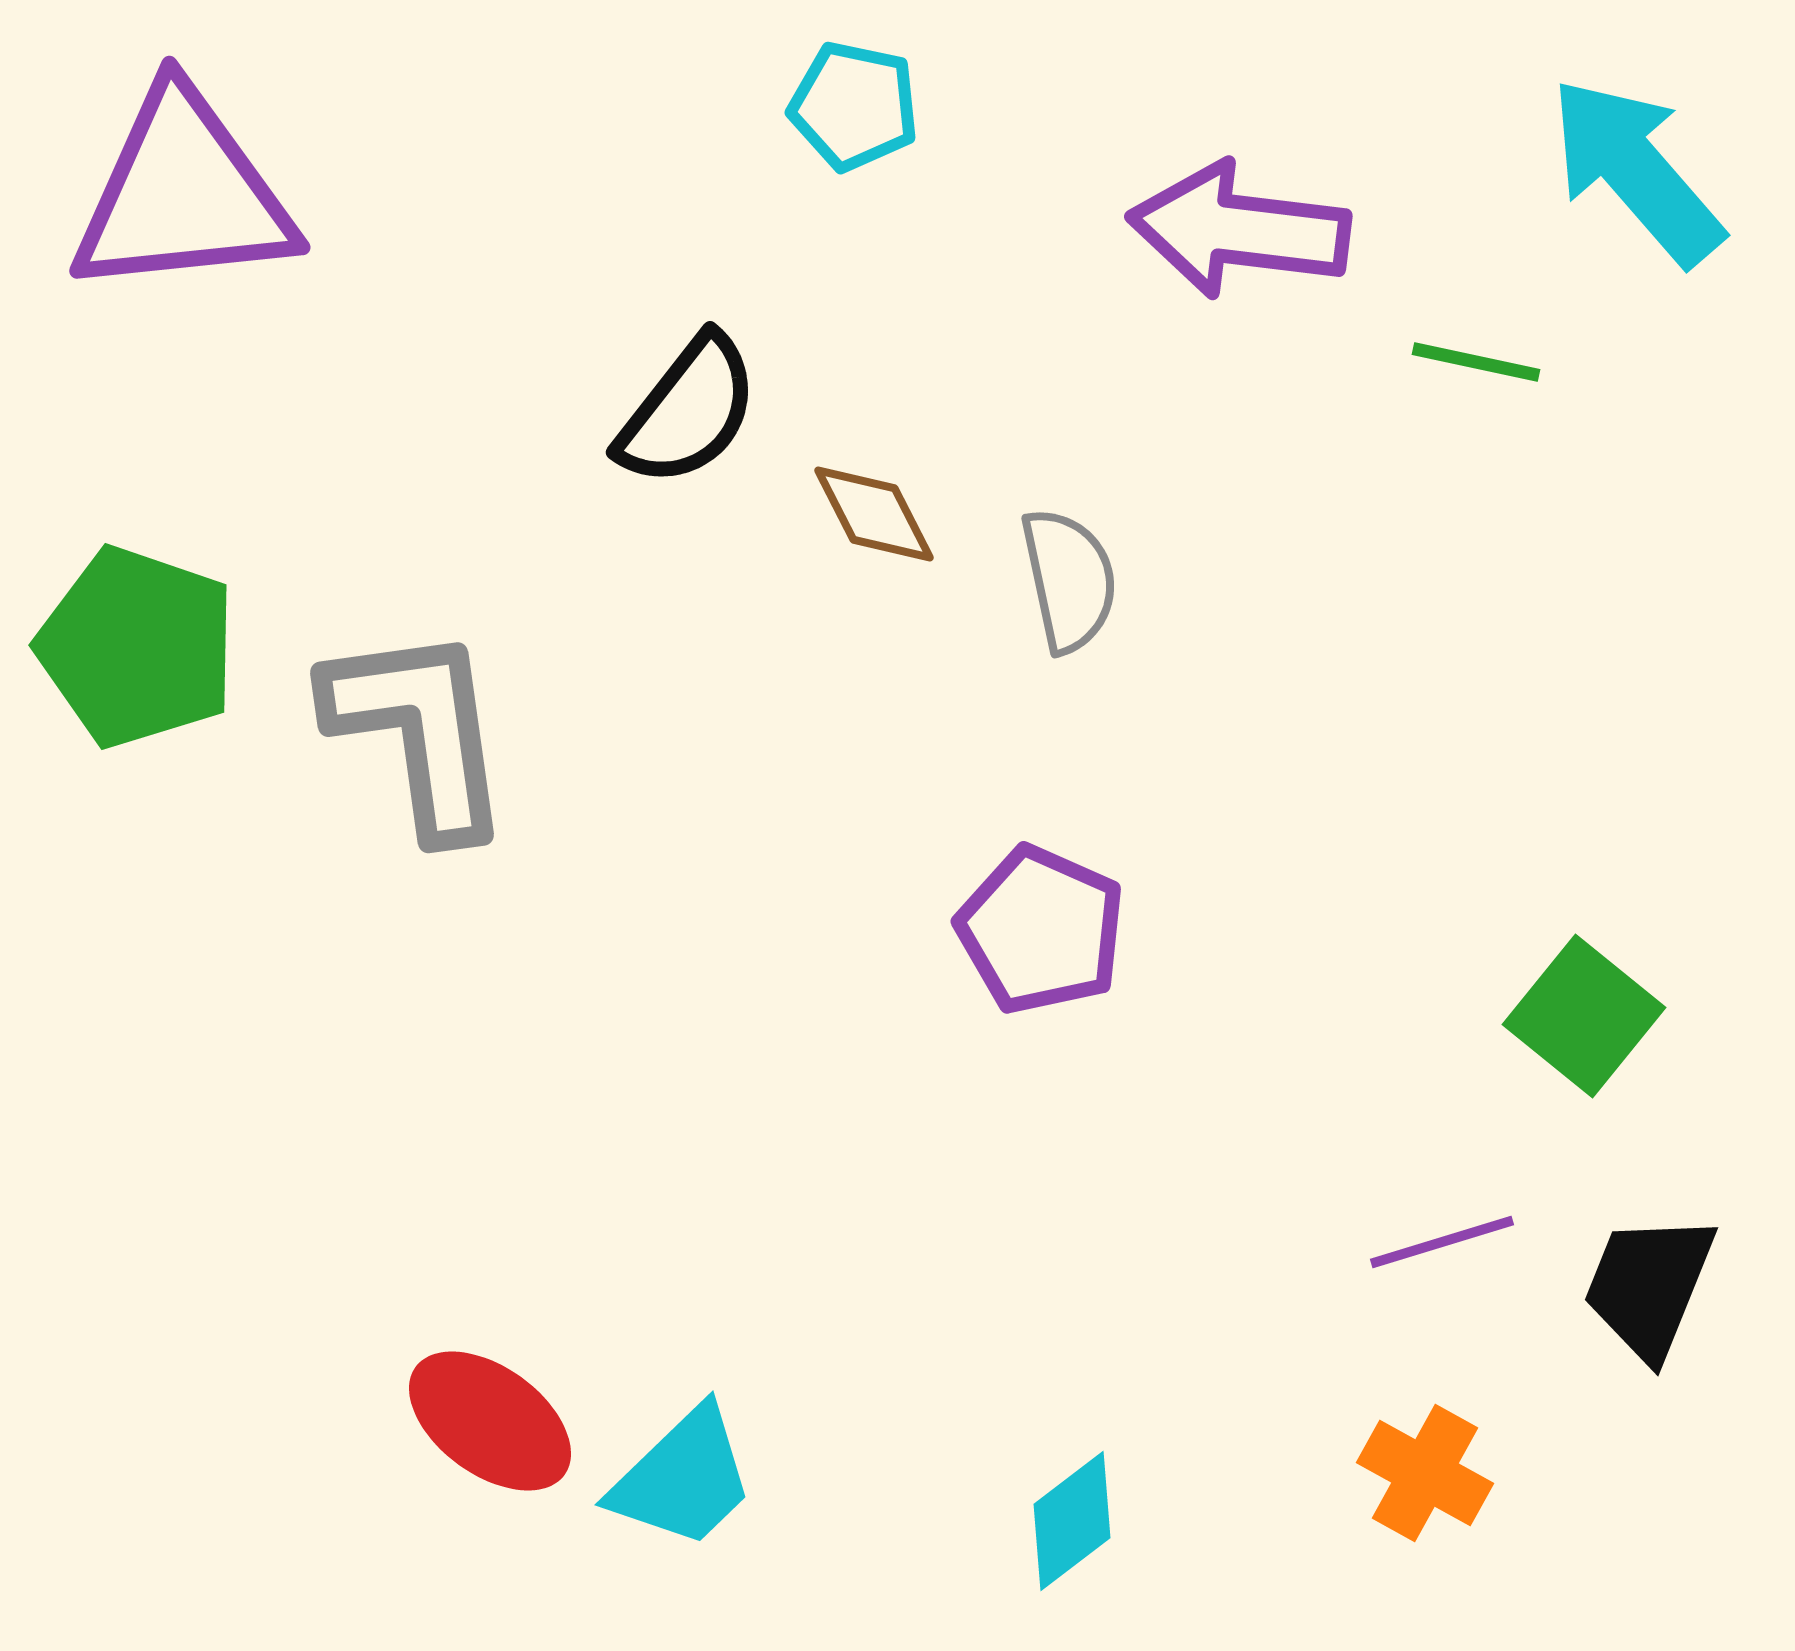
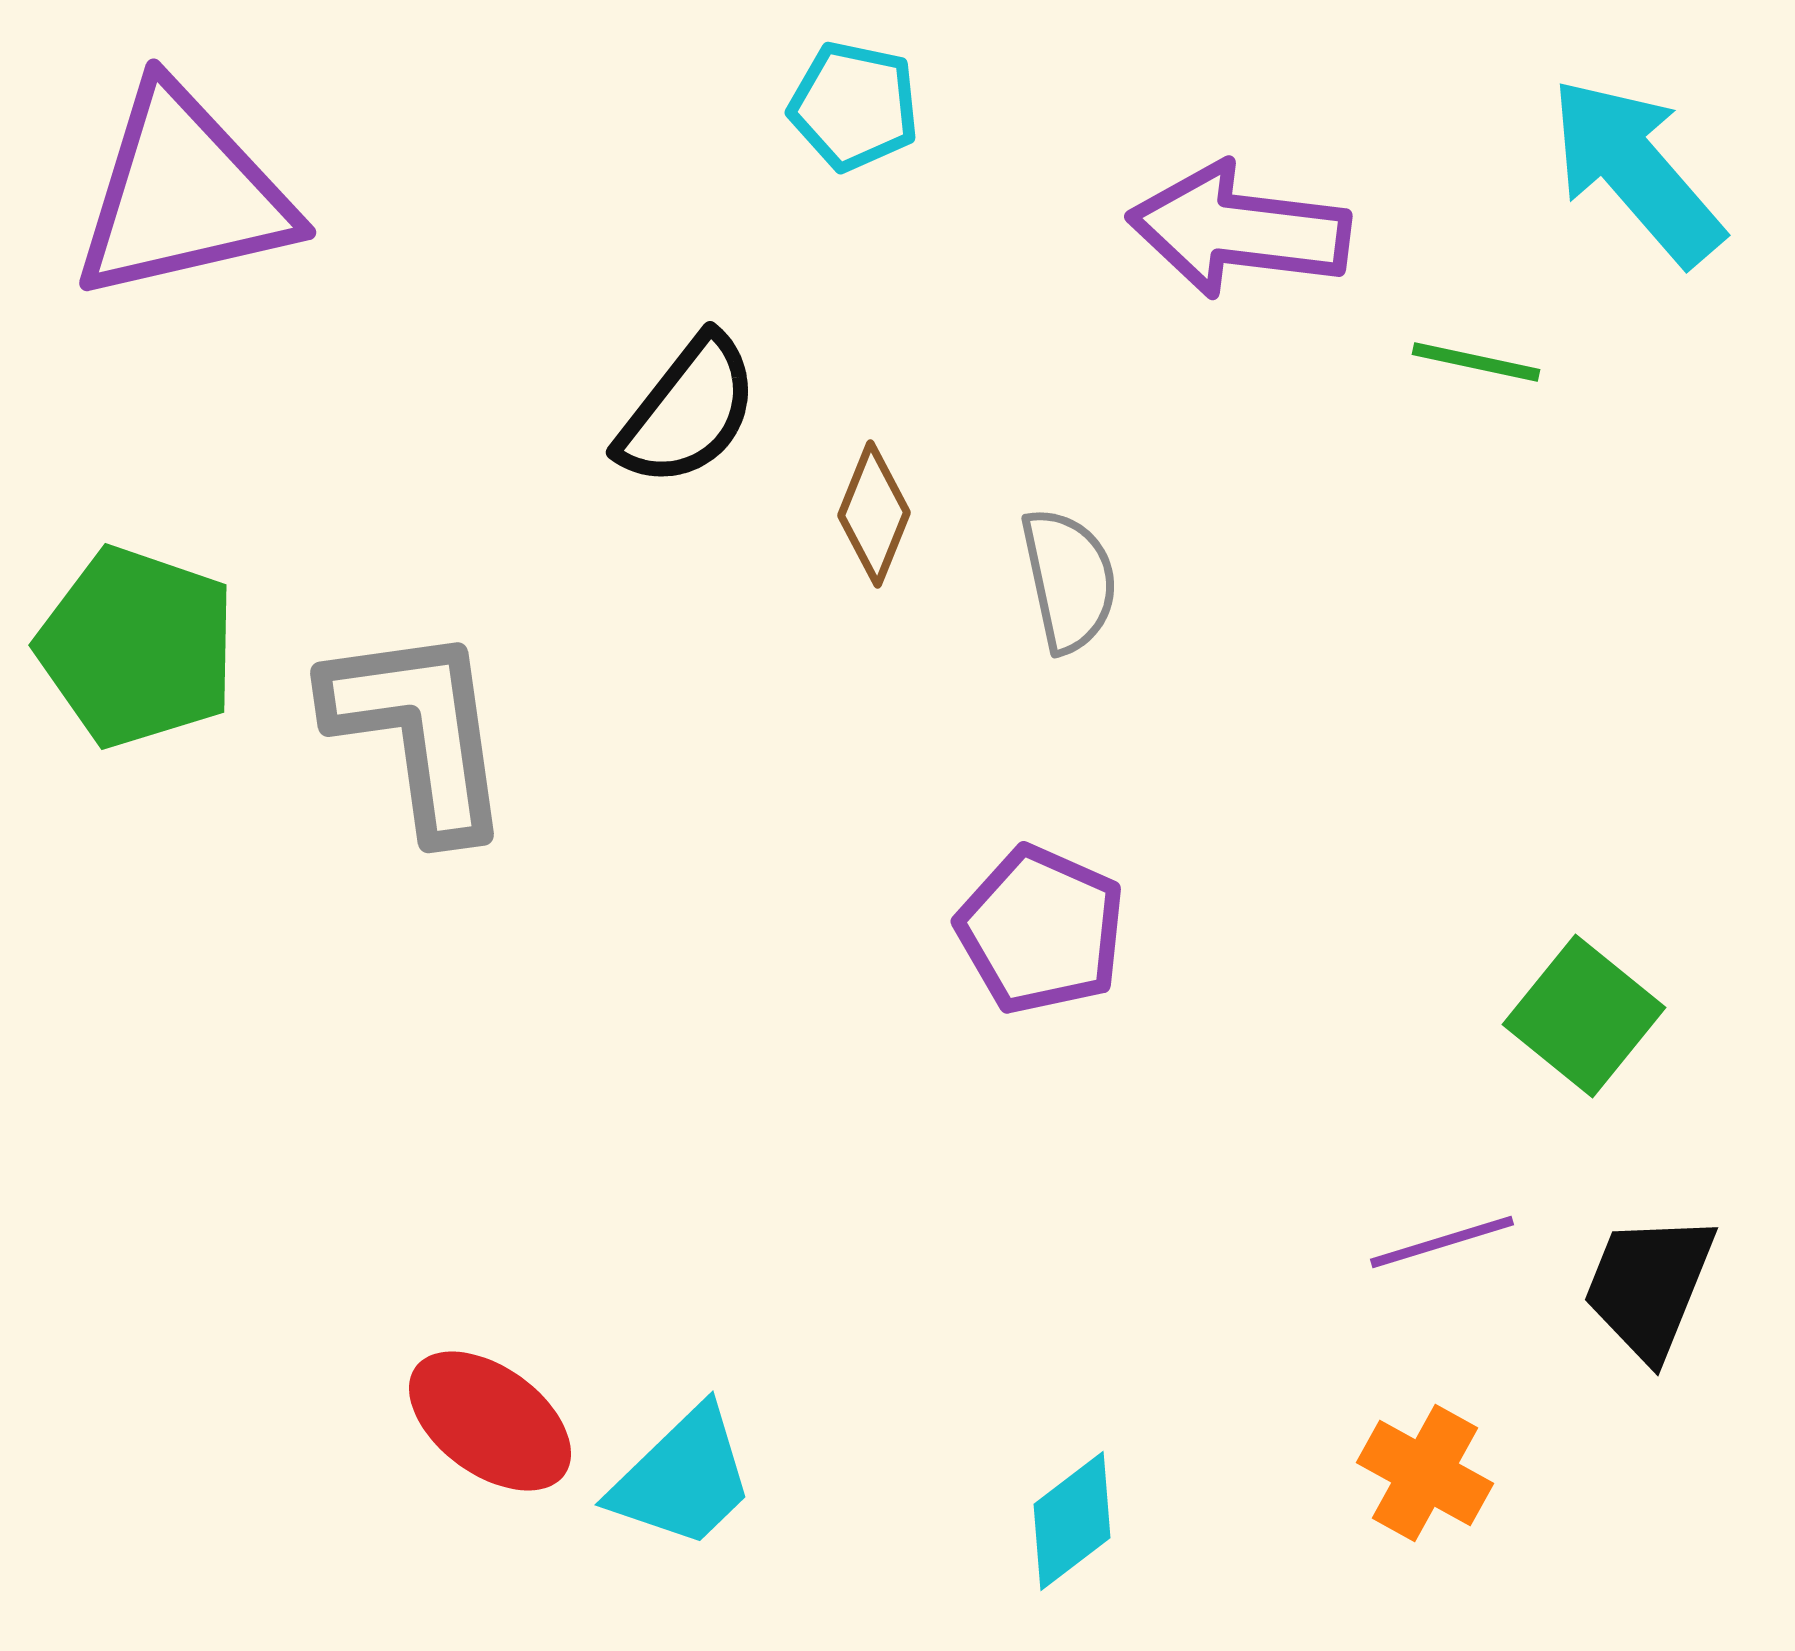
purple triangle: rotated 7 degrees counterclockwise
brown diamond: rotated 49 degrees clockwise
